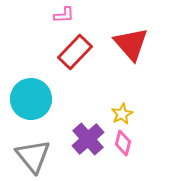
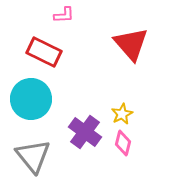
red rectangle: moved 31 px left; rotated 72 degrees clockwise
purple cross: moved 3 px left, 7 px up; rotated 12 degrees counterclockwise
